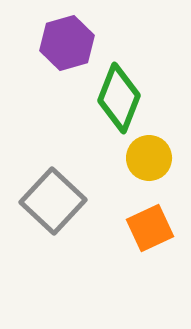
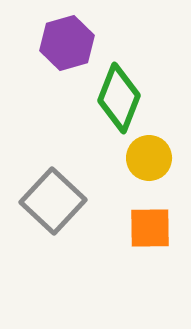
orange square: rotated 24 degrees clockwise
